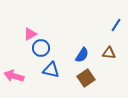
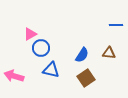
blue line: rotated 56 degrees clockwise
